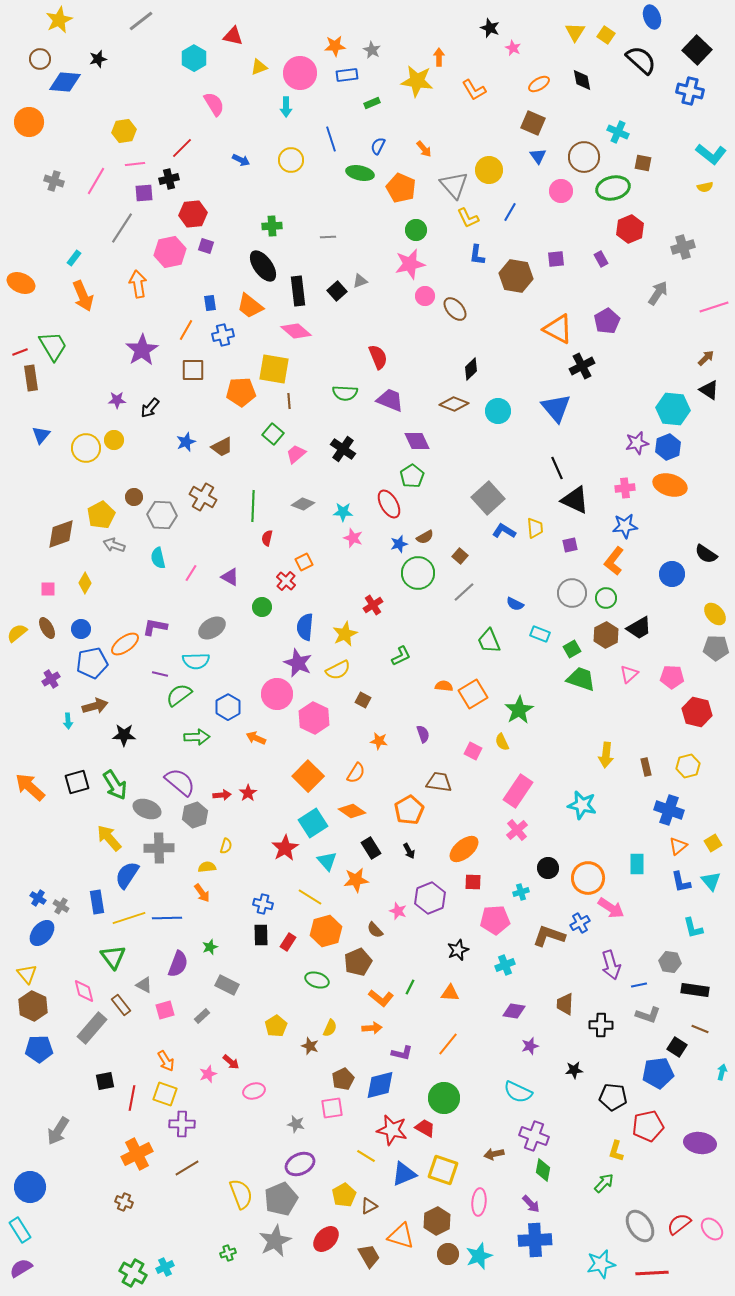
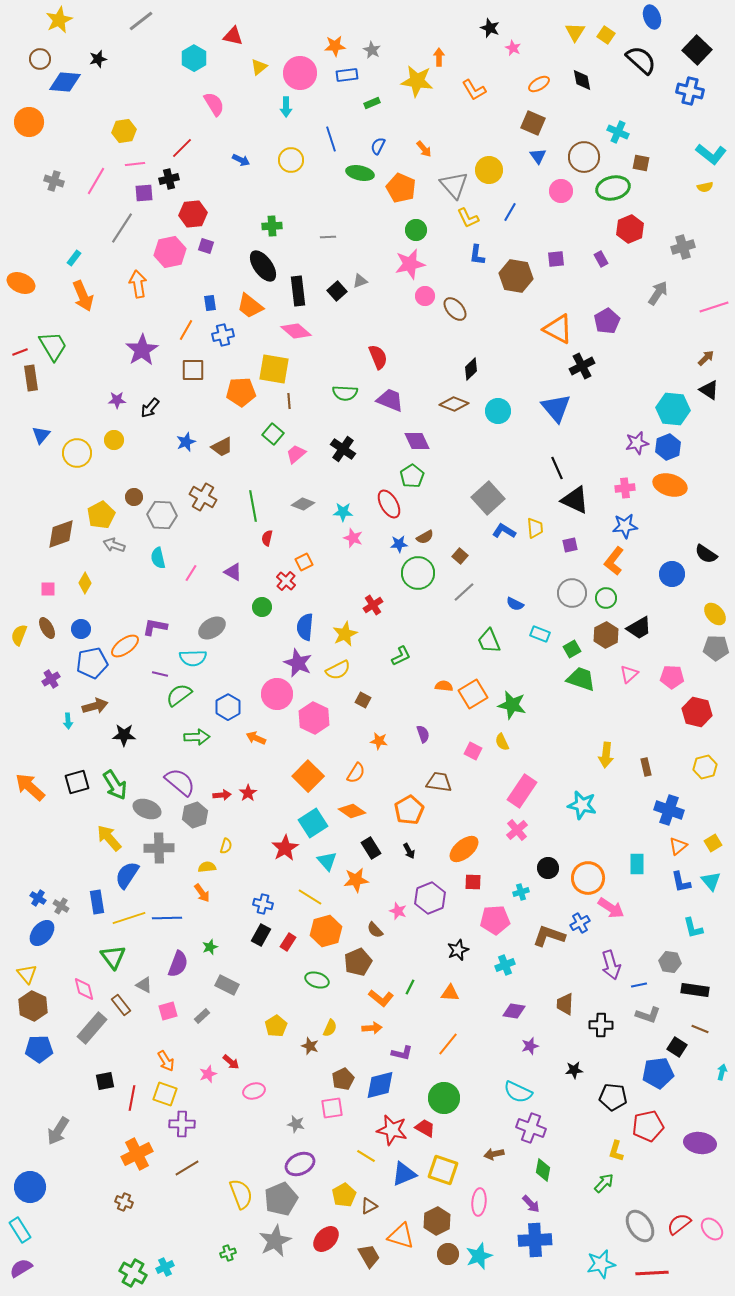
yellow triangle at (259, 67): rotated 18 degrees counterclockwise
brown square at (643, 163): moved 2 px left
yellow circle at (86, 448): moved 9 px left, 5 px down
green line at (253, 506): rotated 12 degrees counterclockwise
blue star at (399, 544): rotated 12 degrees clockwise
purple triangle at (230, 577): moved 3 px right, 5 px up
yellow semicircle at (17, 633): moved 2 px right, 2 px down; rotated 30 degrees counterclockwise
orange ellipse at (125, 644): moved 2 px down
cyan semicircle at (196, 661): moved 3 px left, 3 px up
green star at (519, 710): moved 7 px left, 5 px up; rotated 28 degrees counterclockwise
yellow hexagon at (688, 766): moved 17 px right, 1 px down
pink rectangle at (518, 791): moved 4 px right
black rectangle at (261, 935): rotated 30 degrees clockwise
pink diamond at (84, 991): moved 2 px up
pink square at (165, 1010): moved 3 px right, 1 px down
purple cross at (534, 1136): moved 3 px left, 8 px up
